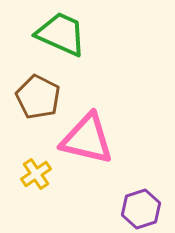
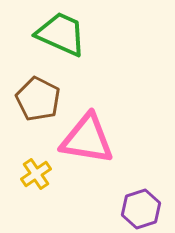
brown pentagon: moved 2 px down
pink triangle: rotated 4 degrees counterclockwise
